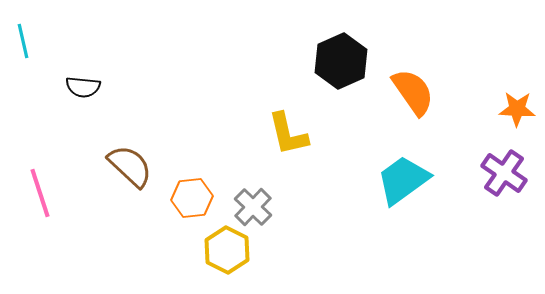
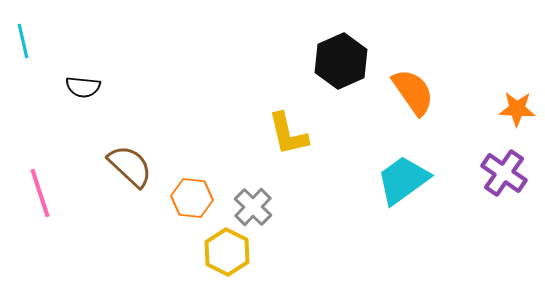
orange hexagon: rotated 12 degrees clockwise
yellow hexagon: moved 2 px down
